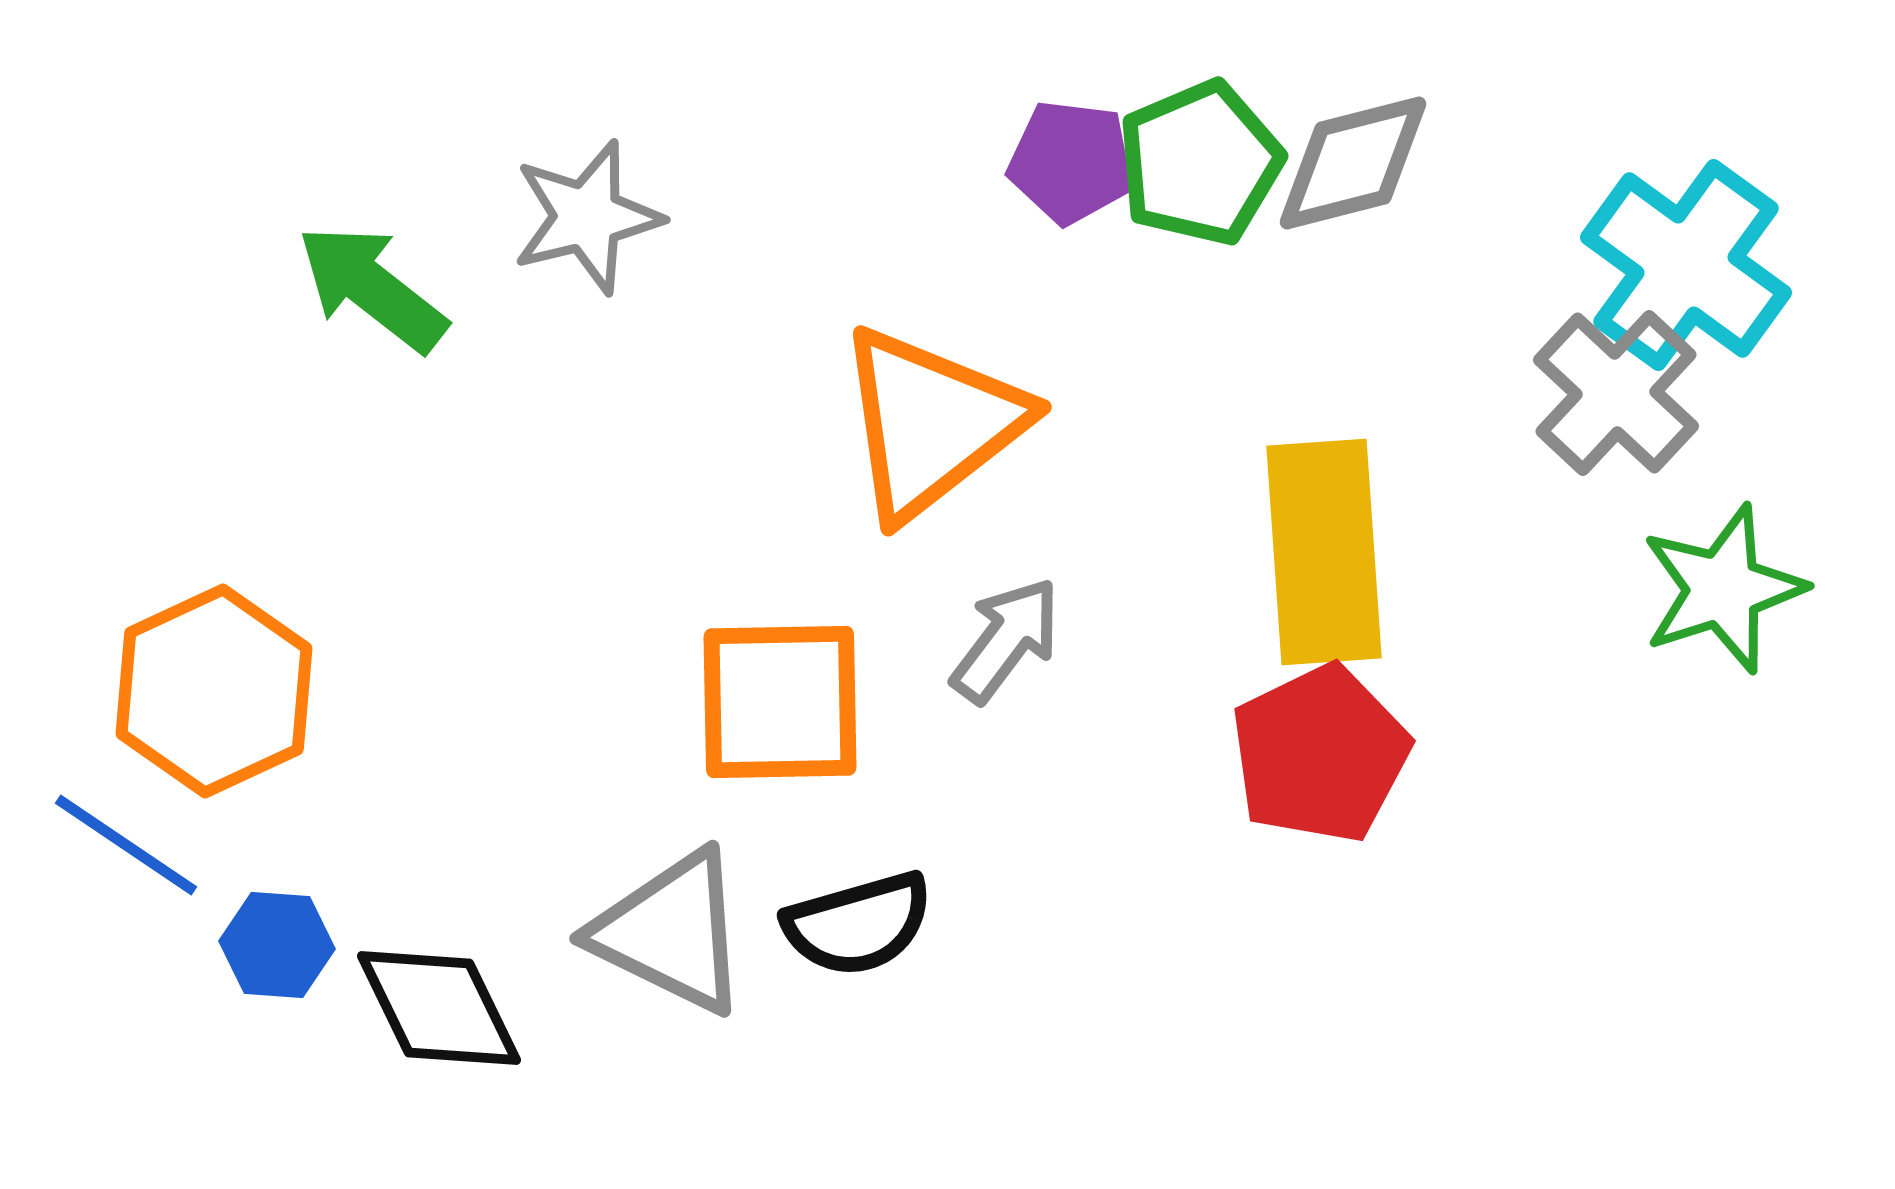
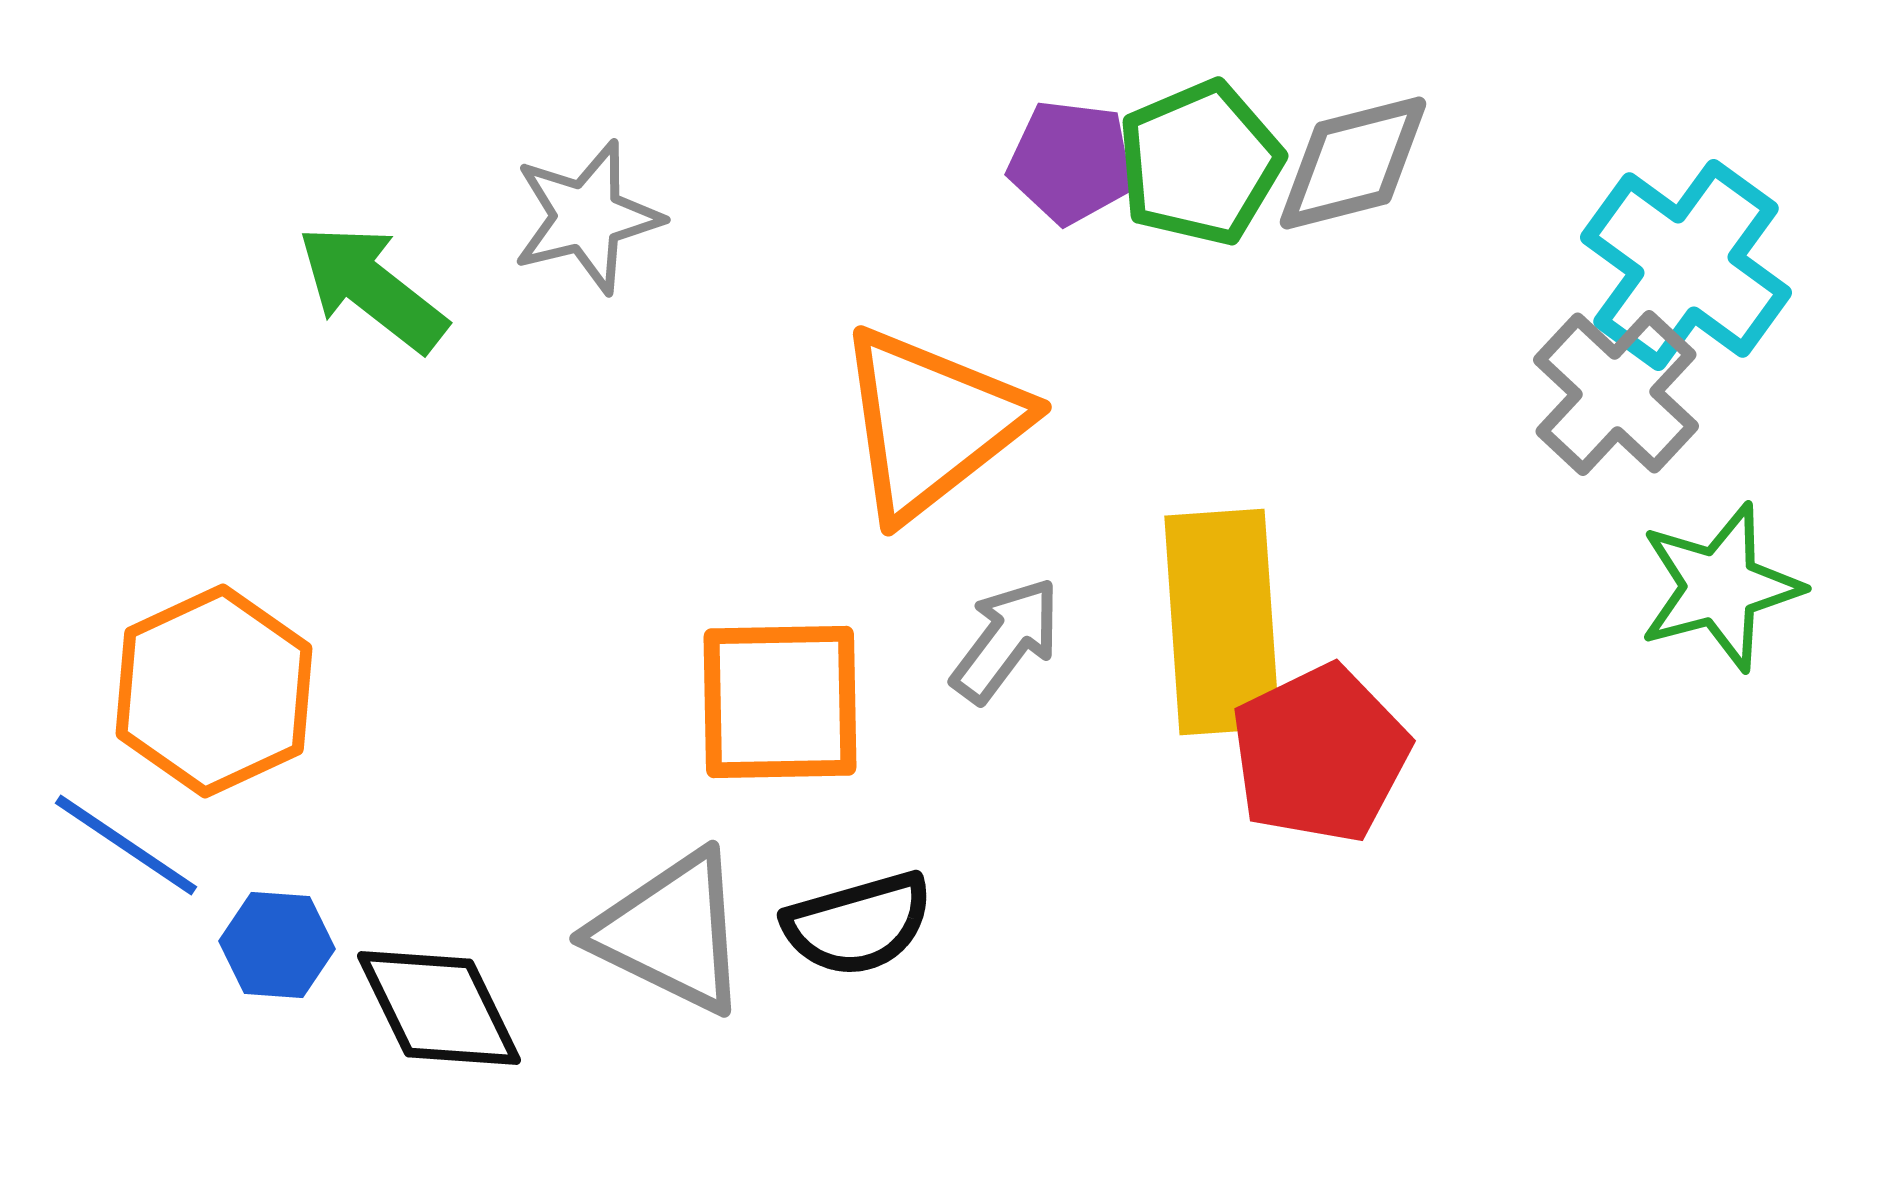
yellow rectangle: moved 102 px left, 70 px down
green star: moved 3 px left, 2 px up; rotated 3 degrees clockwise
